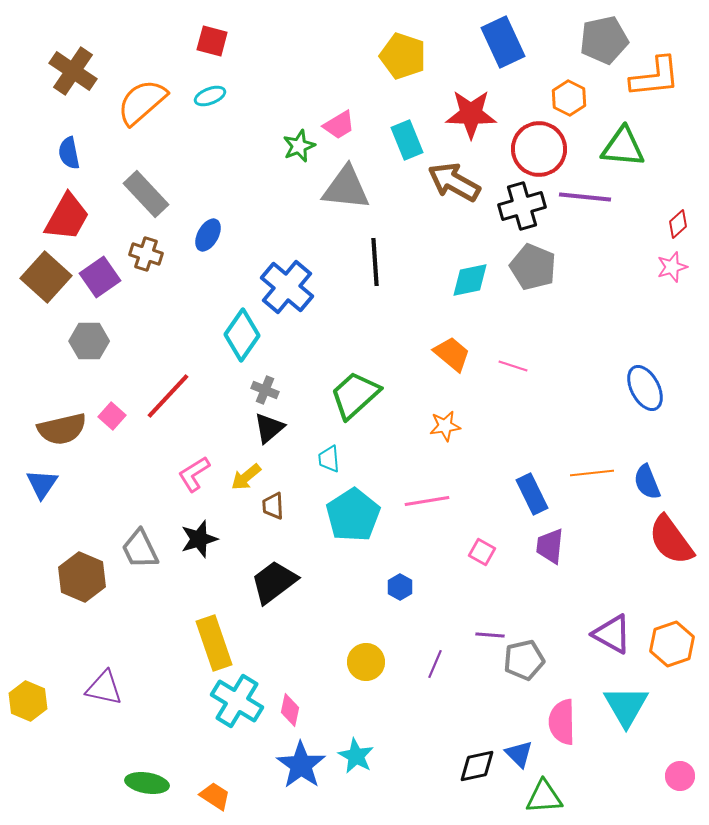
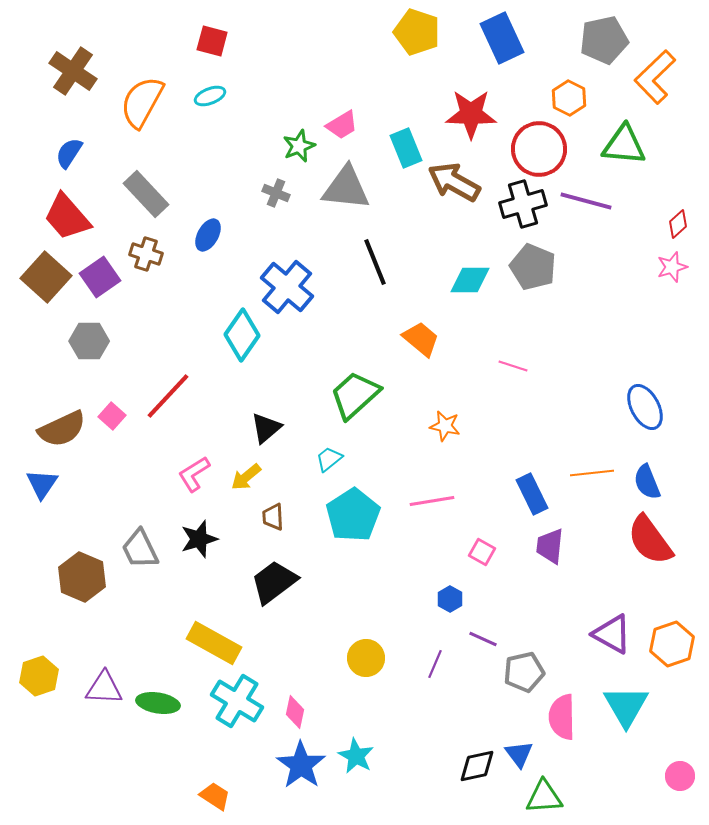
blue rectangle at (503, 42): moved 1 px left, 4 px up
yellow pentagon at (403, 56): moved 14 px right, 24 px up
orange L-shape at (655, 77): rotated 142 degrees clockwise
orange semicircle at (142, 102): rotated 20 degrees counterclockwise
pink trapezoid at (339, 125): moved 3 px right
cyan rectangle at (407, 140): moved 1 px left, 8 px down
green triangle at (623, 147): moved 1 px right, 2 px up
blue semicircle at (69, 153): rotated 44 degrees clockwise
purple line at (585, 197): moved 1 px right, 4 px down; rotated 9 degrees clockwise
black cross at (522, 206): moved 1 px right, 2 px up
red trapezoid at (67, 217): rotated 110 degrees clockwise
black line at (375, 262): rotated 18 degrees counterclockwise
cyan diamond at (470, 280): rotated 12 degrees clockwise
orange trapezoid at (452, 354): moved 31 px left, 15 px up
blue ellipse at (645, 388): moved 19 px down
gray cross at (265, 390): moved 11 px right, 197 px up
orange star at (445, 426): rotated 20 degrees clockwise
black triangle at (269, 428): moved 3 px left
brown semicircle at (62, 429): rotated 12 degrees counterclockwise
cyan trapezoid at (329, 459): rotated 56 degrees clockwise
pink line at (427, 501): moved 5 px right
brown trapezoid at (273, 506): moved 11 px down
red semicircle at (671, 540): moved 21 px left
blue hexagon at (400, 587): moved 50 px right, 12 px down
purple line at (490, 635): moved 7 px left, 4 px down; rotated 20 degrees clockwise
yellow rectangle at (214, 643): rotated 42 degrees counterclockwise
gray pentagon at (524, 660): moved 12 px down
yellow circle at (366, 662): moved 4 px up
purple triangle at (104, 688): rotated 9 degrees counterclockwise
yellow hexagon at (28, 701): moved 11 px right, 25 px up; rotated 18 degrees clockwise
pink diamond at (290, 710): moved 5 px right, 2 px down
pink semicircle at (562, 722): moved 5 px up
blue triangle at (519, 754): rotated 8 degrees clockwise
green ellipse at (147, 783): moved 11 px right, 80 px up
